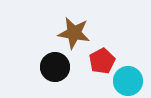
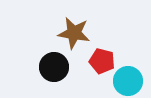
red pentagon: rotated 30 degrees counterclockwise
black circle: moved 1 px left
